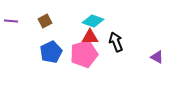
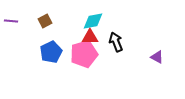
cyan diamond: rotated 30 degrees counterclockwise
